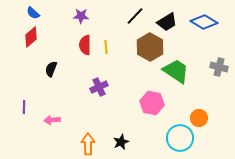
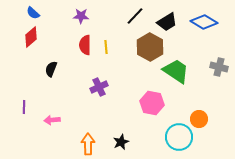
orange circle: moved 1 px down
cyan circle: moved 1 px left, 1 px up
